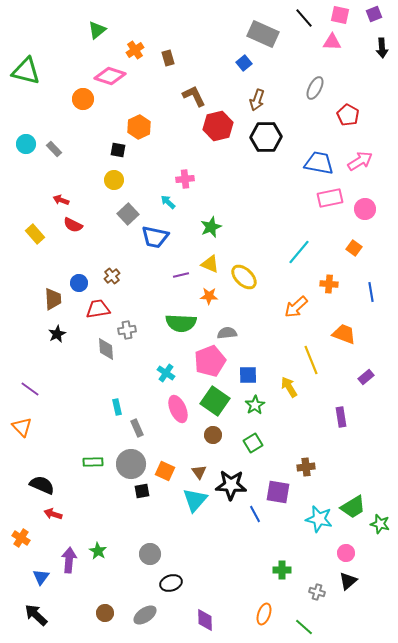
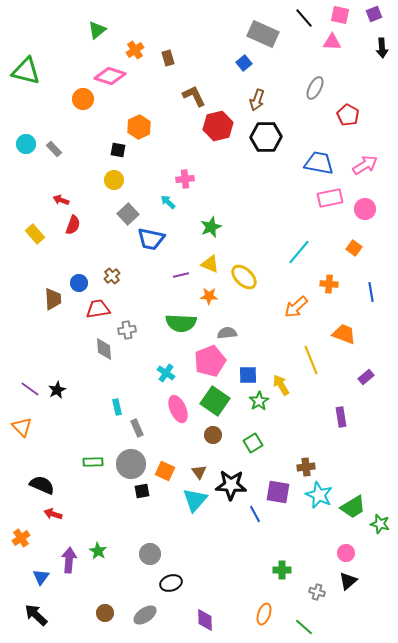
pink arrow at (360, 161): moved 5 px right, 4 px down
red semicircle at (73, 225): rotated 96 degrees counterclockwise
blue trapezoid at (155, 237): moved 4 px left, 2 px down
black star at (57, 334): moved 56 px down
gray diamond at (106, 349): moved 2 px left
yellow arrow at (289, 387): moved 8 px left, 2 px up
green star at (255, 405): moved 4 px right, 4 px up
cyan star at (319, 519): moved 24 px up; rotated 12 degrees clockwise
orange cross at (21, 538): rotated 24 degrees clockwise
